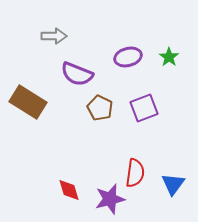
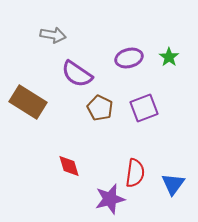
gray arrow: moved 1 px left, 1 px up; rotated 10 degrees clockwise
purple ellipse: moved 1 px right, 1 px down
purple semicircle: rotated 12 degrees clockwise
red diamond: moved 24 px up
